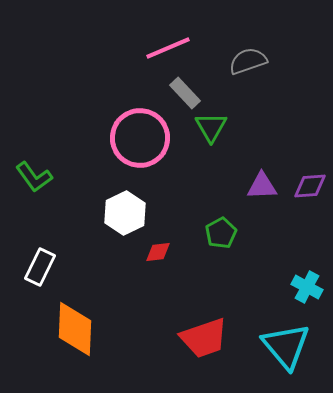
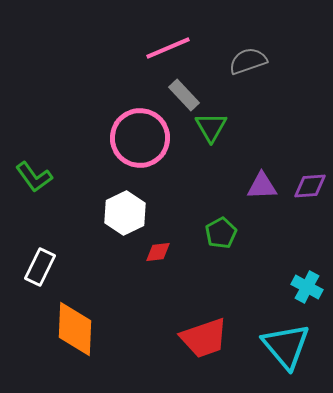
gray rectangle: moved 1 px left, 2 px down
